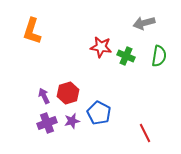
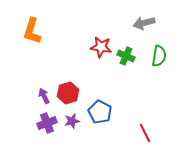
blue pentagon: moved 1 px right, 1 px up
